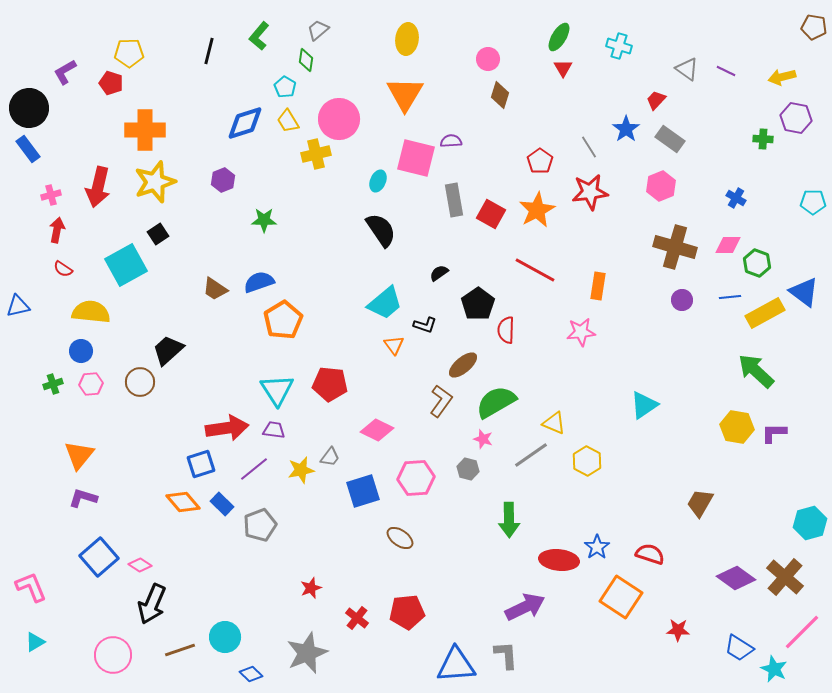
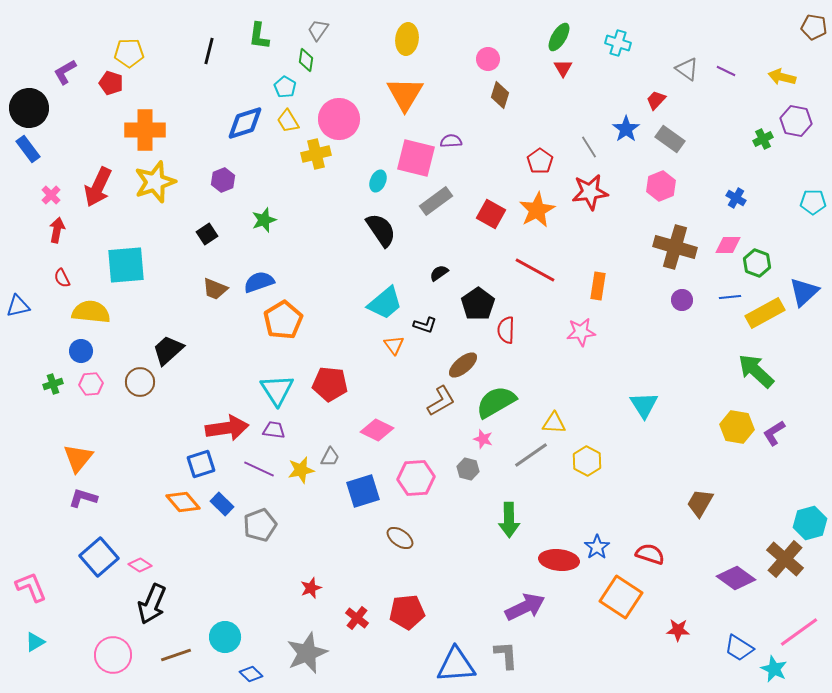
gray trapezoid at (318, 30): rotated 15 degrees counterclockwise
green L-shape at (259, 36): rotated 32 degrees counterclockwise
cyan cross at (619, 46): moved 1 px left, 3 px up
yellow arrow at (782, 77): rotated 28 degrees clockwise
purple hexagon at (796, 118): moved 3 px down
green cross at (763, 139): rotated 30 degrees counterclockwise
red arrow at (98, 187): rotated 12 degrees clockwise
pink cross at (51, 195): rotated 30 degrees counterclockwise
gray rectangle at (454, 200): moved 18 px left, 1 px down; rotated 64 degrees clockwise
green star at (264, 220): rotated 20 degrees counterclockwise
black square at (158, 234): moved 49 px right
cyan square at (126, 265): rotated 24 degrees clockwise
red semicircle at (63, 269): moved 1 px left, 9 px down; rotated 30 degrees clockwise
brown trapezoid at (215, 289): rotated 12 degrees counterclockwise
blue triangle at (804, 292): rotated 40 degrees clockwise
brown L-shape at (441, 401): rotated 24 degrees clockwise
cyan triangle at (644, 405): rotated 28 degrees counterclockwise
yellow triangle at (554, 423): rotated 20 degrees counterclockwise
purple L-shape at (774, 433): rotated 32 degrees counterclockwise
orange triangle at (79, 455): moved 1 px left, 3 px down
gray trapezoid at (330, 457): rotated 10 degrees counterclockwise
purple line at (254, 469): moved 5 px right; rotated 64 degrees clockwise
brown cross at (785, 577): moved 18 px up
pink line at (802, 632): moved 3 px left; rotated 9 degrees clockwise
brown line at (180, 650): moved 4 px left, 5 px down
